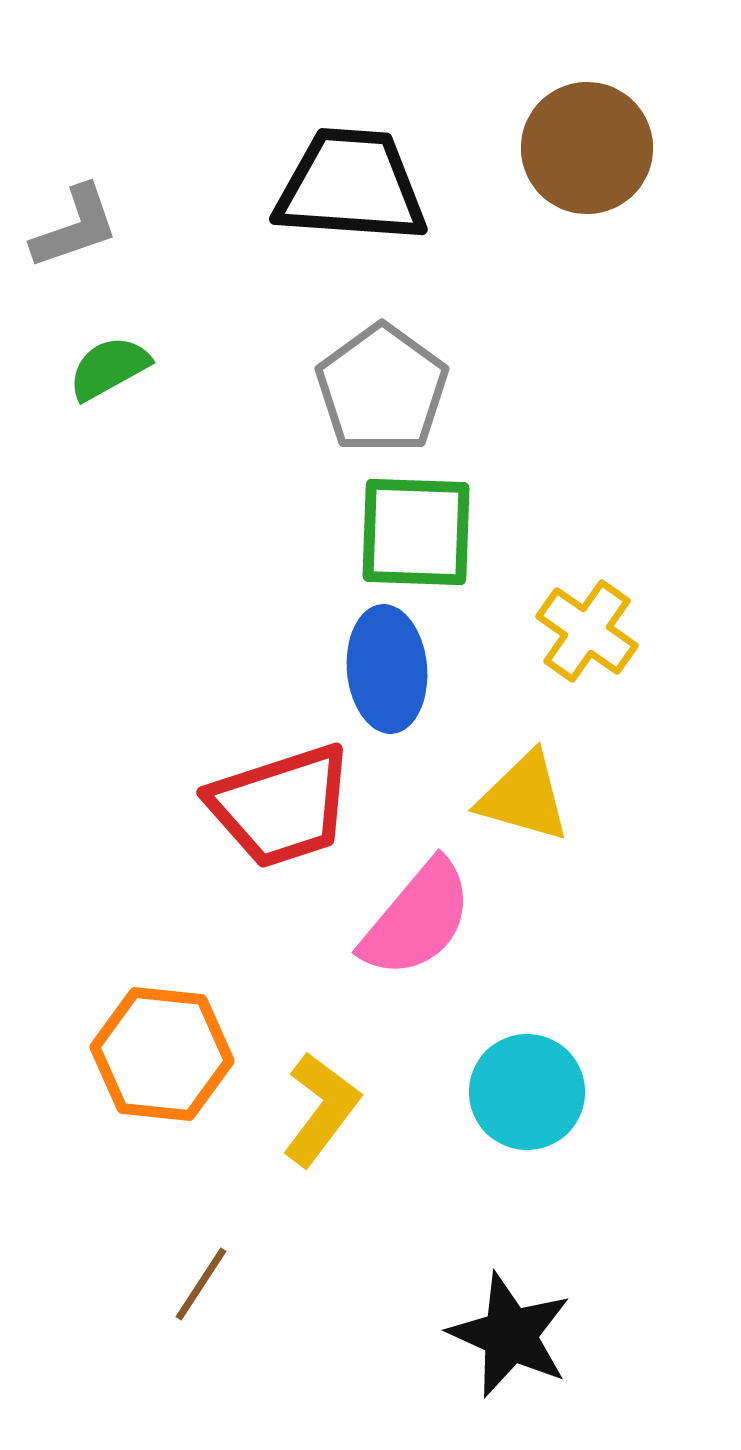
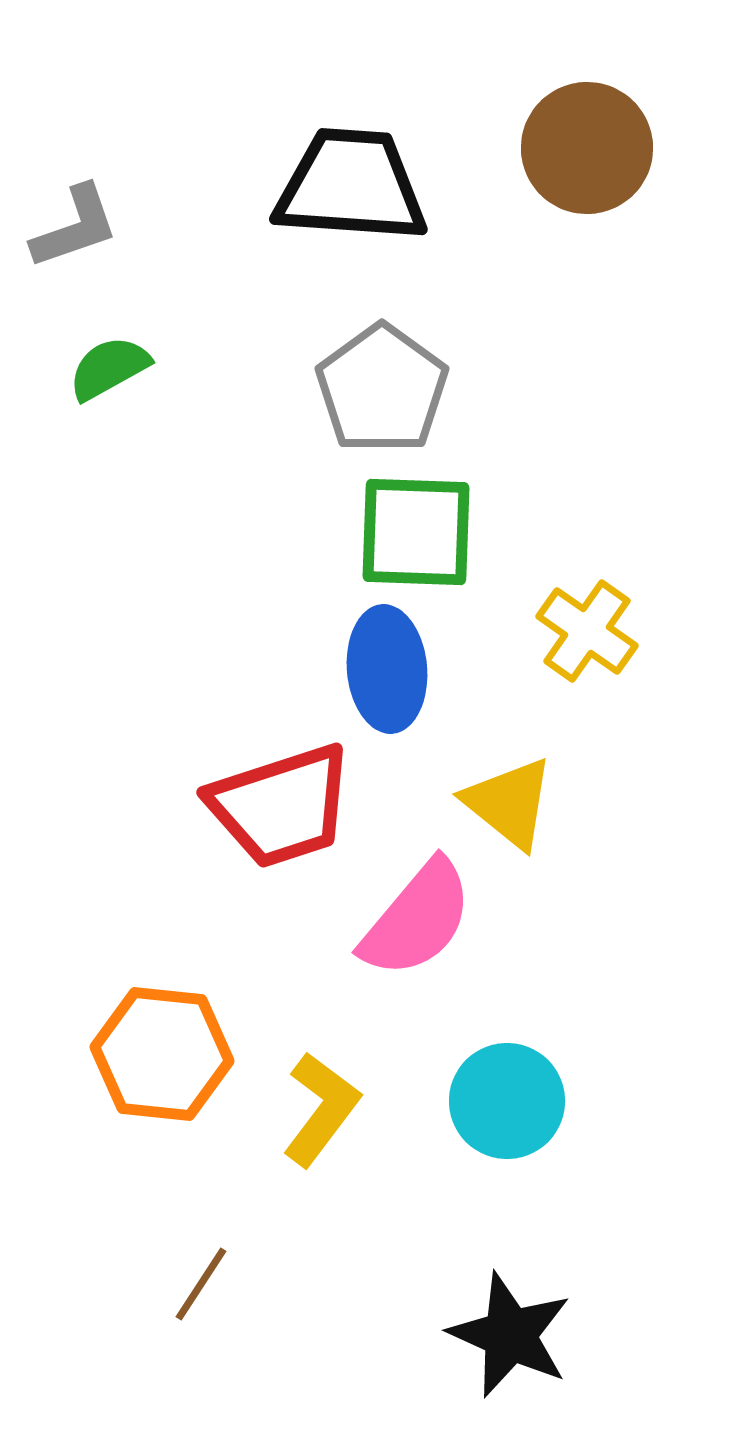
yellow triangle: moved 15 px left, 6 px down; rotated 23 degrees clockwise
cyan circle: moved 20 px left, 9 px down
